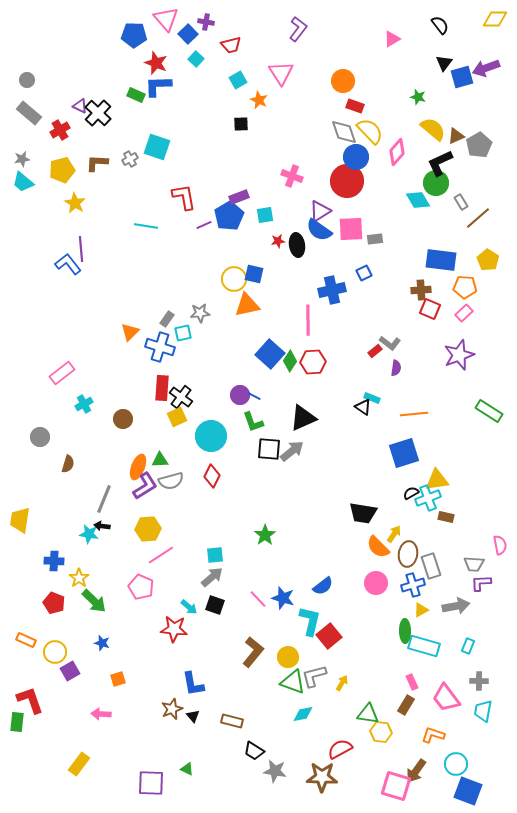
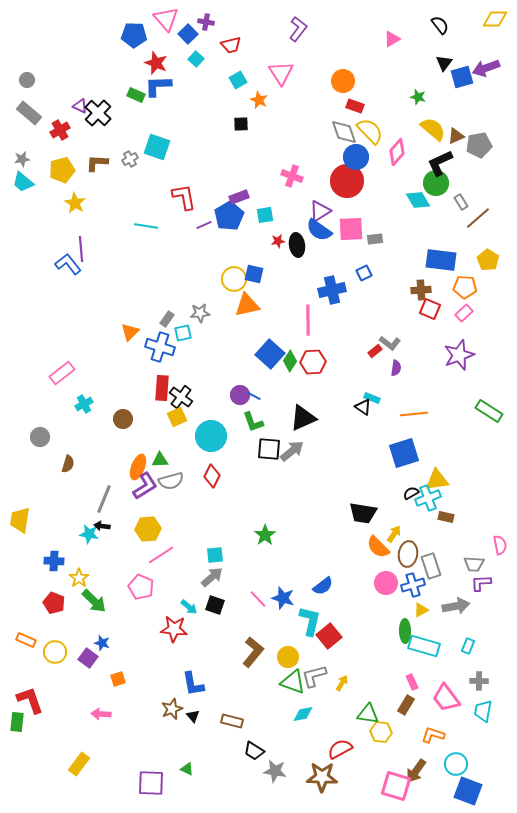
gray pentagon at (479, 145): rotated 20 degrees clockwise
pink circle at (376, 583): moved 10 px right
purple square at (70, 671): moved 18 px right, 13 px up; rotated 24 degrees counterclockwise
